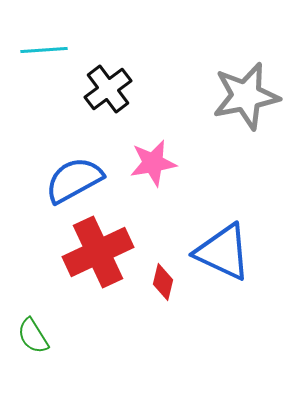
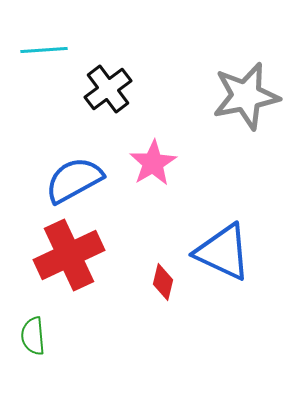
pink star: rotated 21 degrees counterclockwise
red cross: moved 29 px left, 3 px down
green semicircle: rotated 27 degrees clockwise
